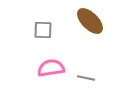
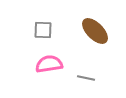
brown ellipse: moved 5 px right, 10 px down
pink semicircle: moved 2 px left, 4 px up
